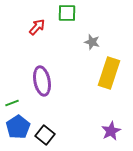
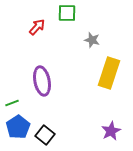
gray star: moved 2 px up
